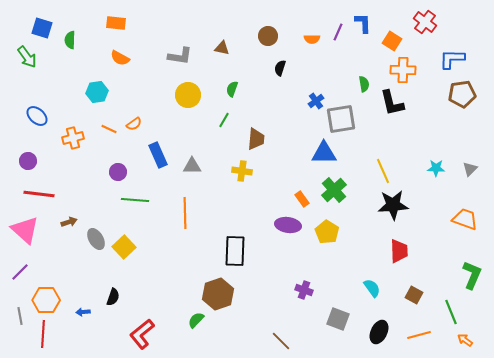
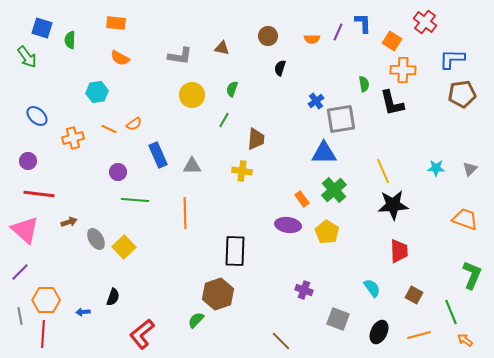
yellow circle at (188, 95): moved 4 px right
